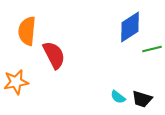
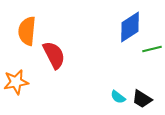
black trapezoid: rotated 15 degrees clockwise
